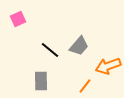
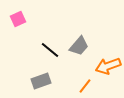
gray rectangle: rotated 72 degrees clockwise
